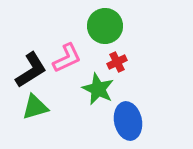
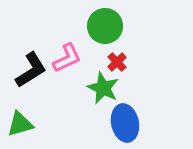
red cross: rotated 18 degrees counterclockwise
green star: moved 5 px right, 1 px up
green triangle: moved 15 px left, 17 px down
blue ellipse: moved 3 px left, 2 px down
